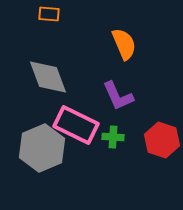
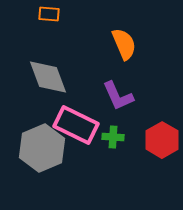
red hexagon: rotated 12 degrees clockwise
